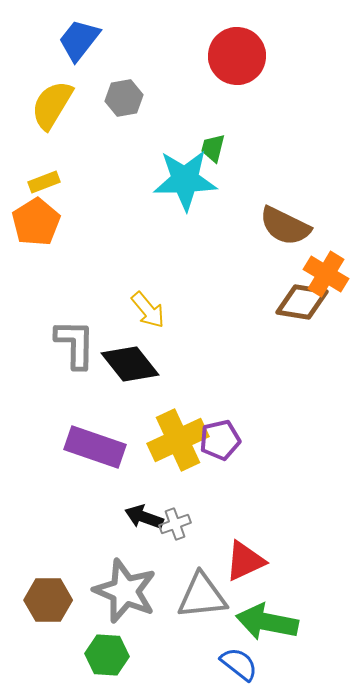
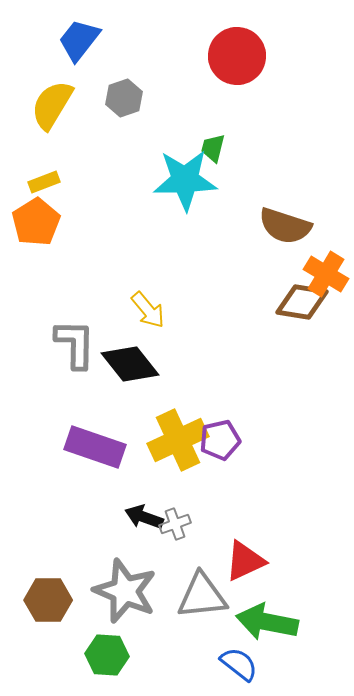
gray hexagon: rotated 9 degrees counterclockwise
brown semicircle: rotated 8 degrees counterclockwise
